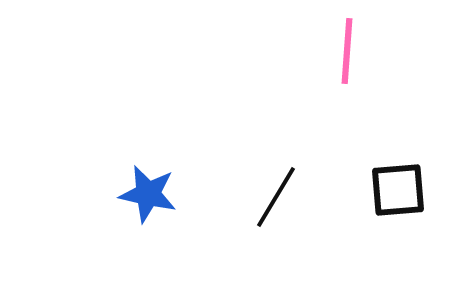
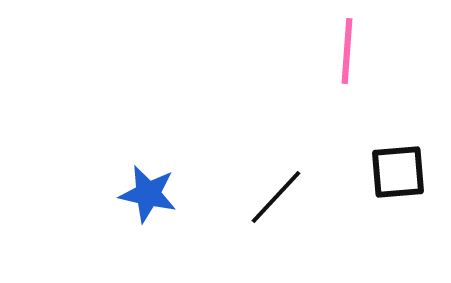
black square: moved 18 px up
black line: rotated 12 degrees clockwise
